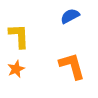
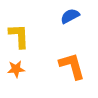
orange star: rotated 18 degrees clockwise
